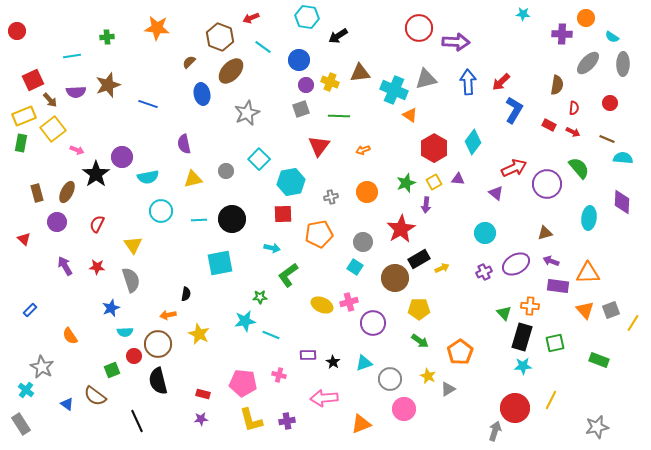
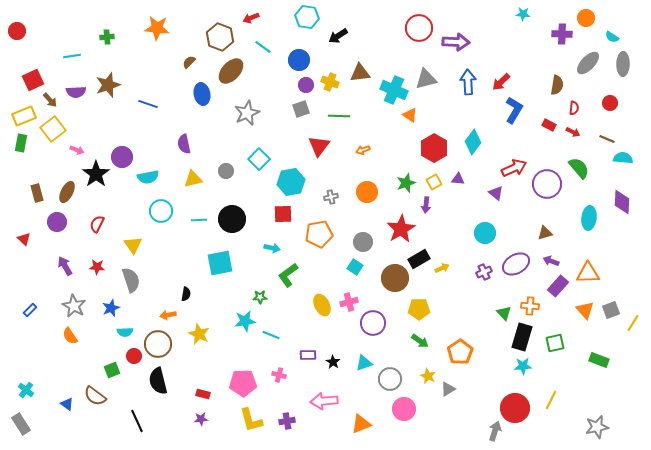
purple rectangle at (558, 286): rotated 55 degrees counterclockwise
yellow ellipse at (322, 305): rotated 40 degrees clockwise
gray star at (42, 367): moved 32 px right, 61 px up
pink pentagon at (243, 383): rotated 8 degrees counterclockwise
pink arrow at (324, 398): moved 3 px down
